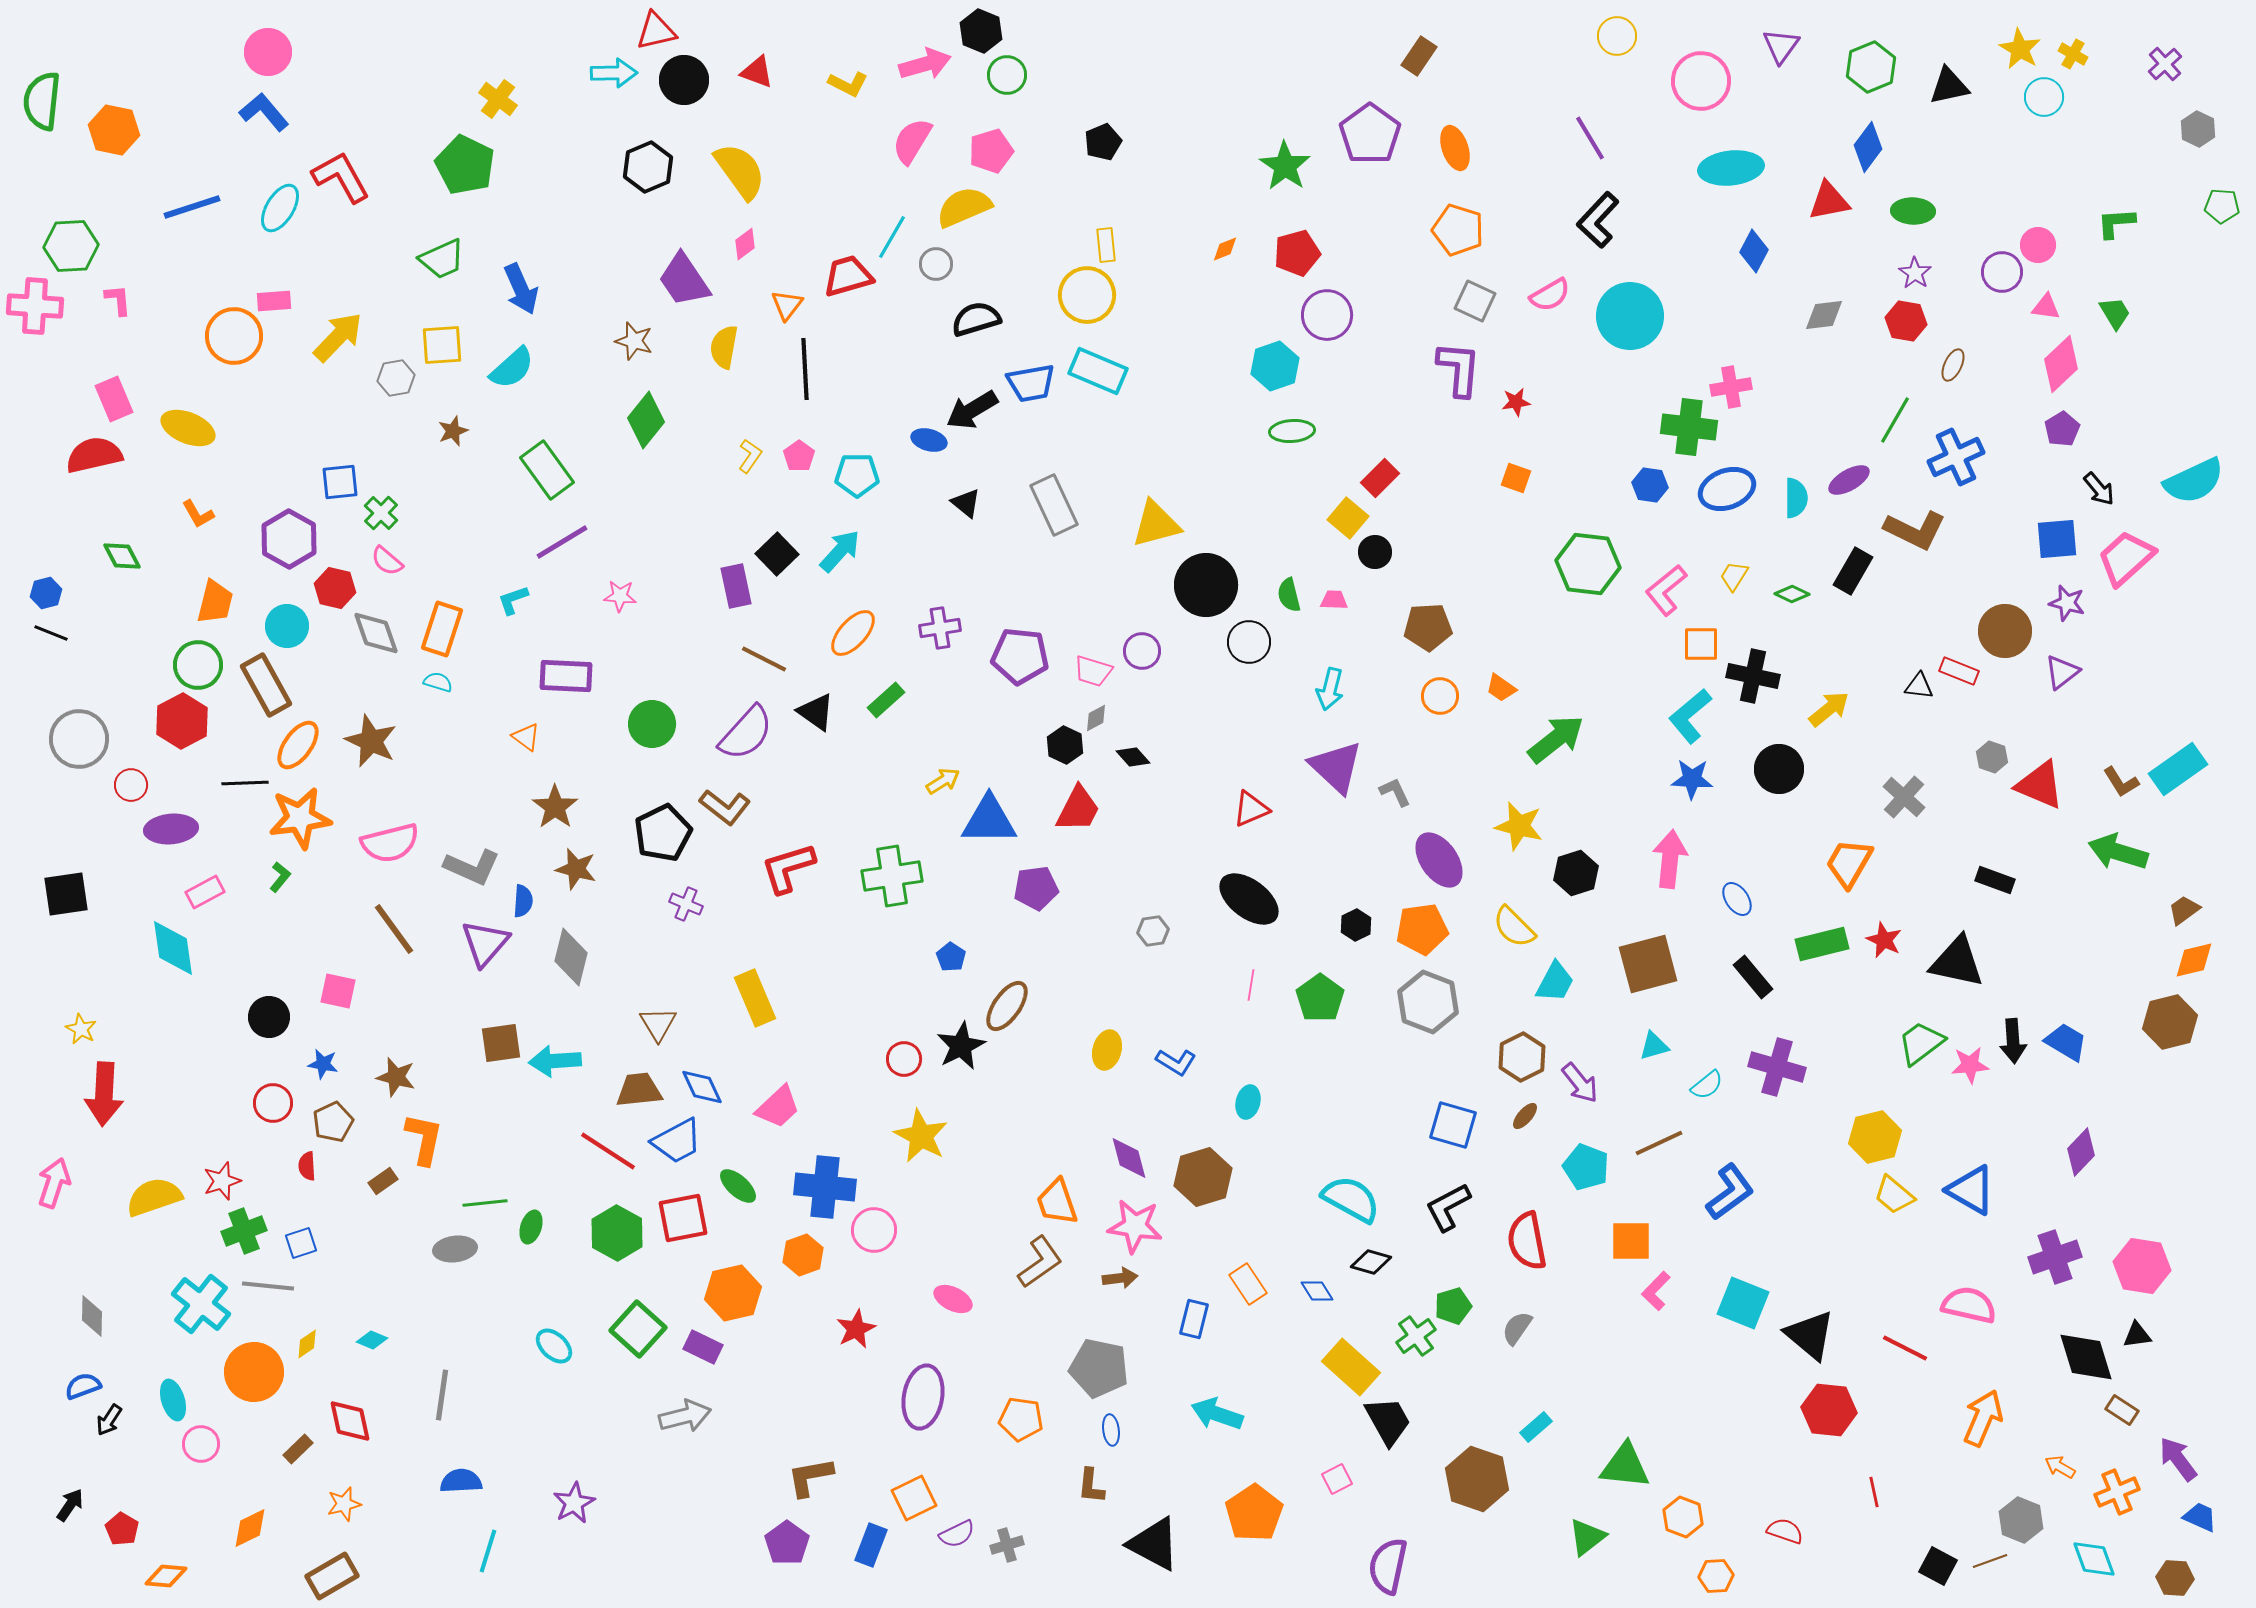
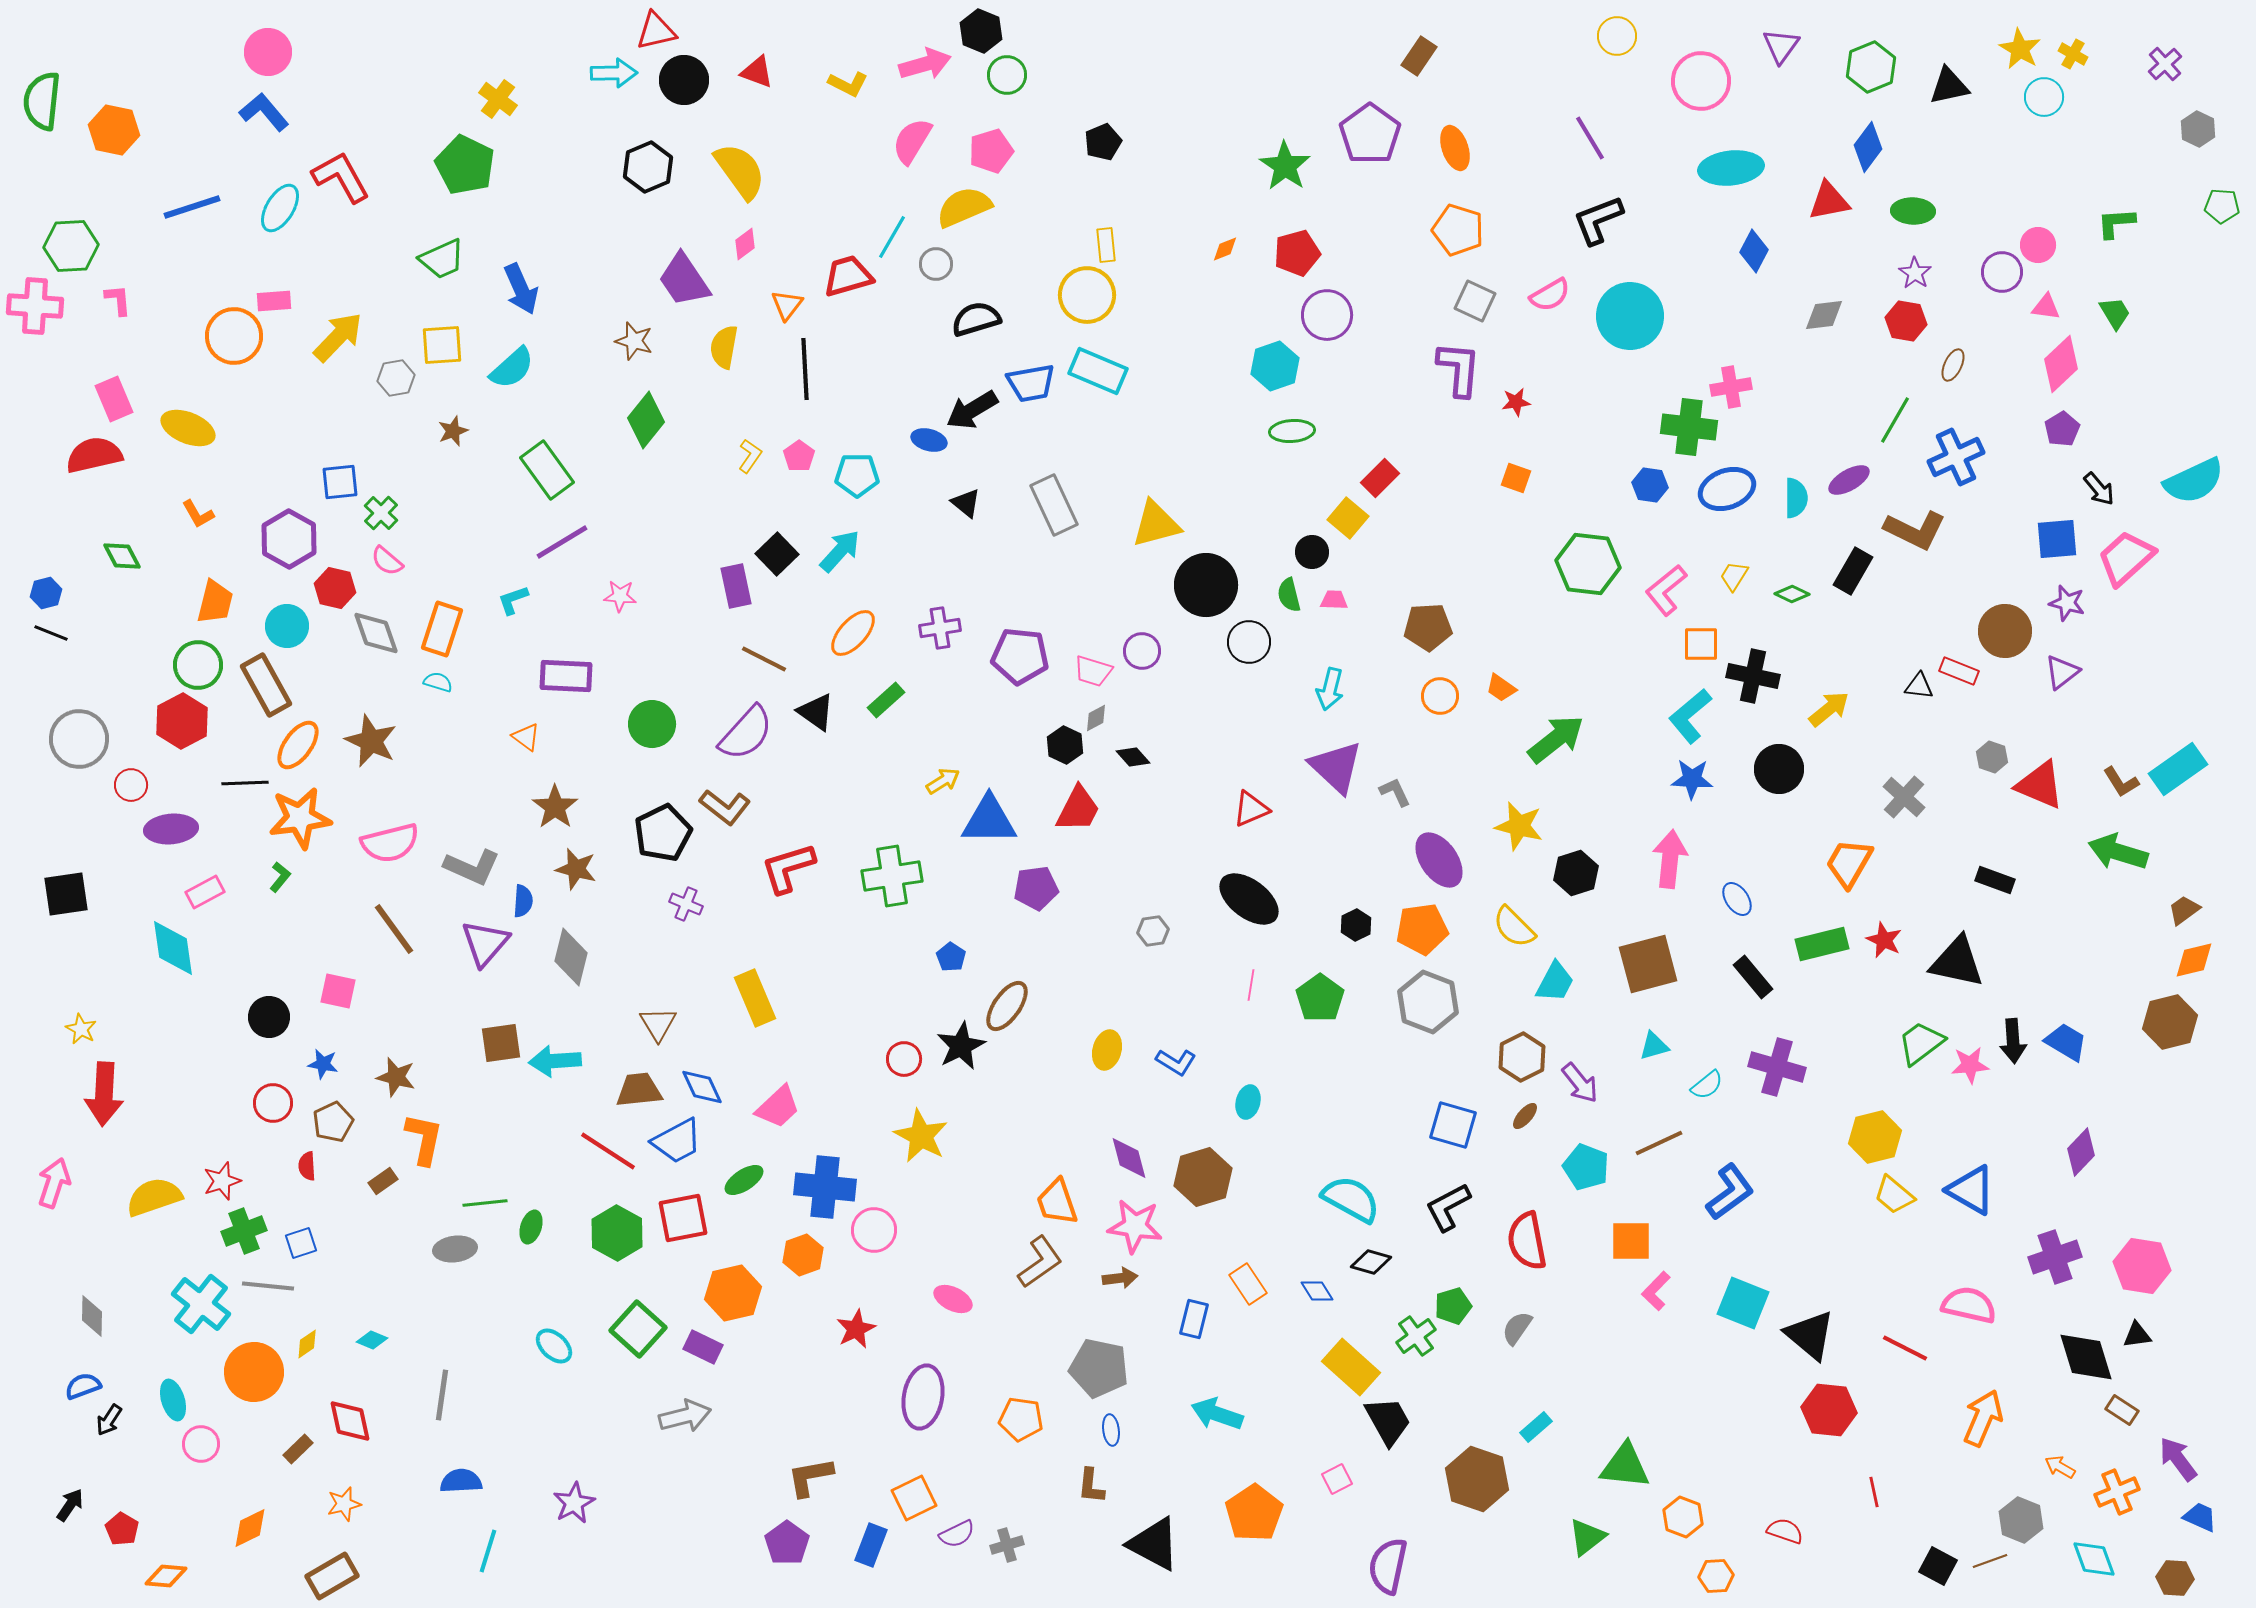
black L-shape at (1598, 220): rotated 26 degrees clockwise
black circle at (1375, 552): moved 63 px left
green ellipse at (738, 1186): moved 6 px right, 6 px up; rotated 75 degrees counterclockwise
